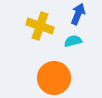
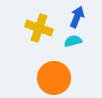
blue arrow: moved 1 px left, 3 px down
yellow cross: moved 1 px left, 2 px down
